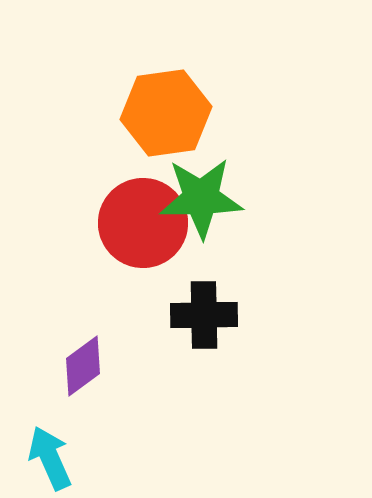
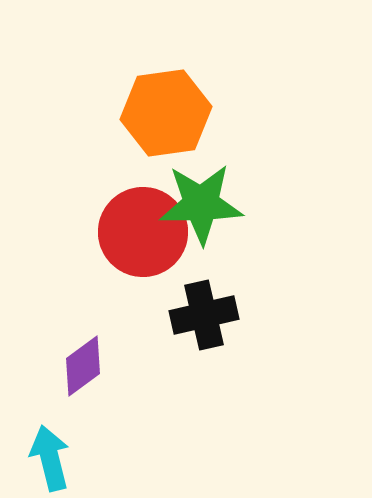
green star: moved 6 px down
red circle: moved 9 px down
black cross: rotated 12 degrees counterclockwise
cyan arrow: rotated 10 degrees clockwise
